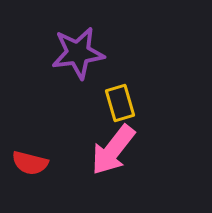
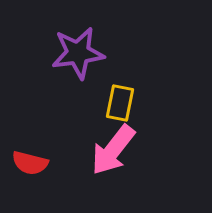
yellow rectangle: rotated 27 degrees clockwise
